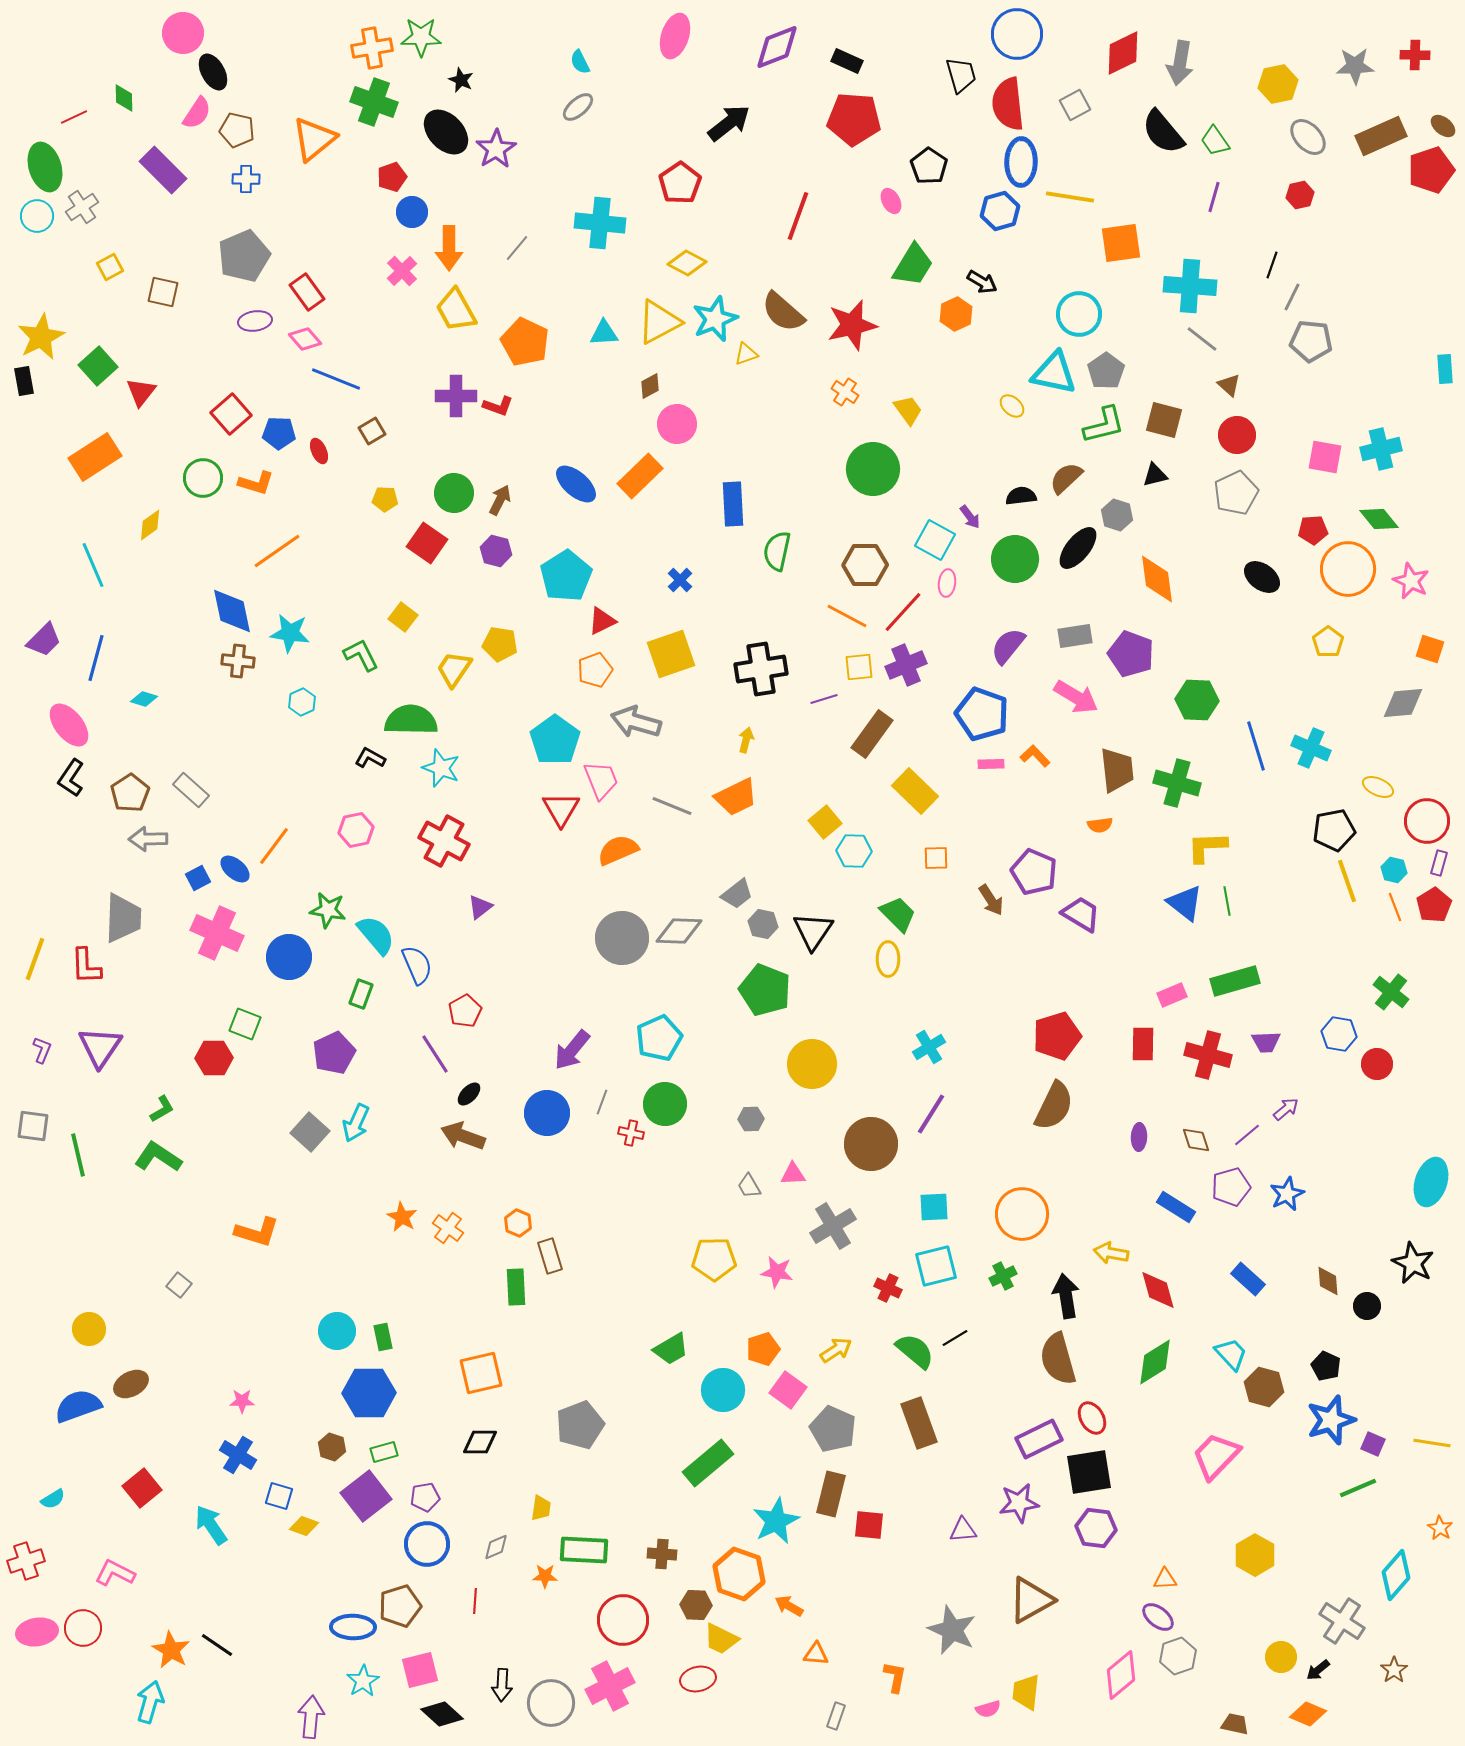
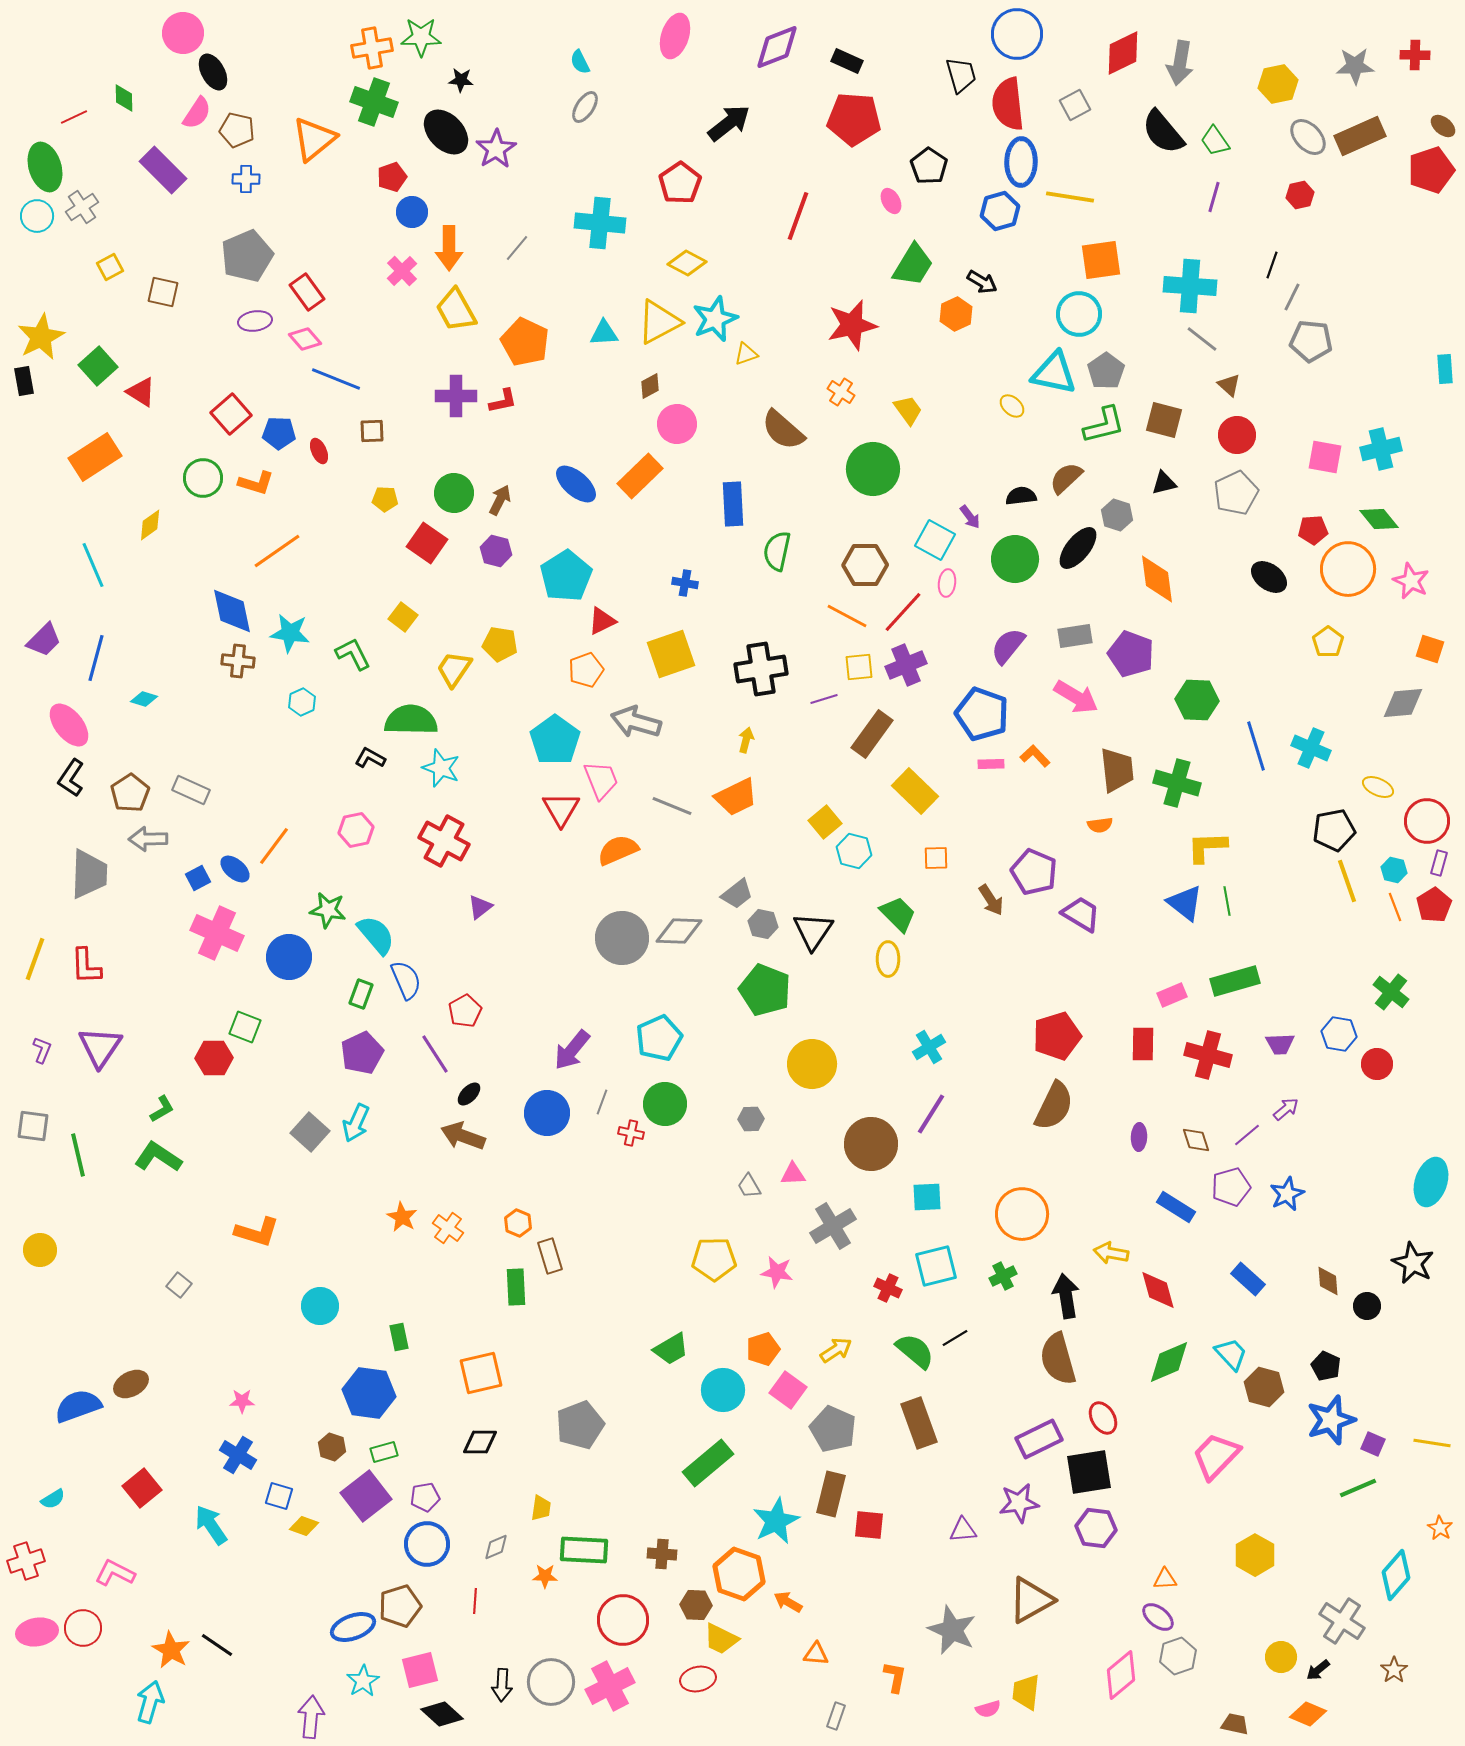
black star at (461, 80): rotated 20 degrees counterclockwise
gray ellipse at (578, 107): moved 7 px right; rotated 16 degrees counterclockwise
brown rectangle at (1381, 136): moved 21 px left
orange square at (1121, 243): moved 20 px left, 17 px down
gray pentagon at (244, 256): moved 3 px right
brown semicircle at (783, 312): moved 118 px down
red triangle at (141, 392): rotated 36 degrees counterclockwise
orange cross at (845, 392): moved 4 px left
red L-shape at (498, 406): moved 5 px right, 5 px up; rotated 32 degrees counterclockwise
brown square at (372, 431): rotated 28 degrees clockwise
black triangle at (1155, 475): moved 9 px right, 8 px down
black ellipse at (1262, 577): moved 7 px right
blue cross at (680, 580): moved 5 px right, 3 px down; rotated 35 degrees counterclockwise
green L-shape at (361, 655): moved 8 px left, 1 px up
orange pentagon at (595, 670): moved 9 px left
gray rectangle at (191, 790): rotated 18 degrees counterclockwise
cyan hexagon at (854, 851): rotated 12 degrees clockwise
gray trapezoid at (123, 918): moved 34 px left, 44 px up
blue semicircle at (417, 965): moved 11 px left, 15 px down
green square at (245, 1024): moved 3 px down
purple trapezoid at (1266, 1042): moved 14 px right, 2 px down
purple pentagon at (334, 1053): moved 28 px right
cyan square at (934, 1207): moved 7 px left, 10 px up
yellow circle at (89, 1329): moved 49 px left, 79 px up
cyan circle at (337, 1331): moved 17 px left, 25 px up
green rectangle at (383, 1337): moved 16 px right
green diamond at (1155, 1362): moved 14 px right; rotated 9 degrees clockwise
blue hexagon at (369, 1393): rotated 9 degrees clockwise
red ellipse at (1092, 1418): moved 11 px right
orange arrow at (789, 1606): moved 1 px left, 4 px up
blue ellipse at (353, 1627): rotated 21 degrees counterclockwise
gray circle at (551, 1703): moved 21 px up
